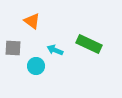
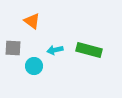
green rectangle: moved 6 px down; rotated 10 degrees counterclockwise
cyan arrow: rotated 35 degrees counterclockwise
cyan circle: moved 2 px left
